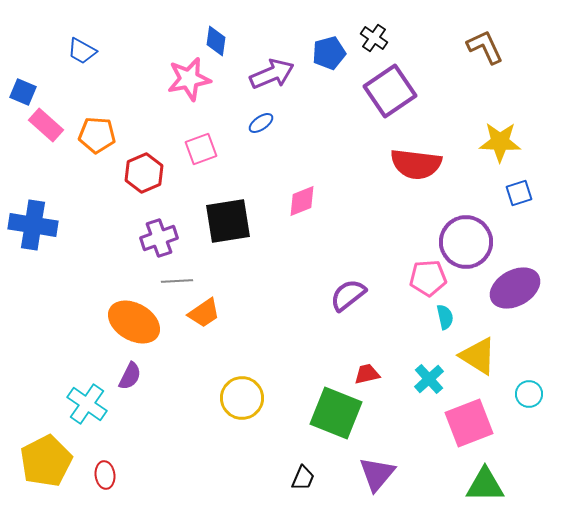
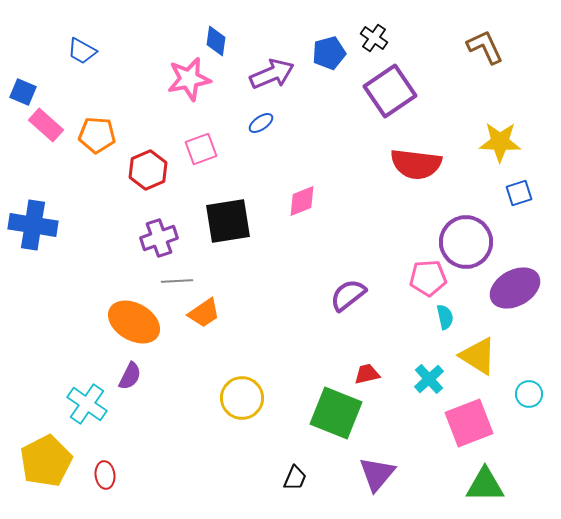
red hexagon at (144, 173): moved 4 px right, 3 px up
black trapezoid at (303, 478): moved 8 px left
